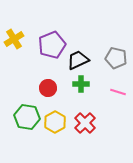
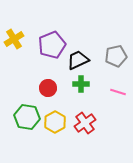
gray pentagon: moved 2 px up; rotated 25 degrees counterclockwise
red cross: rotated 10 degrees clockwise
